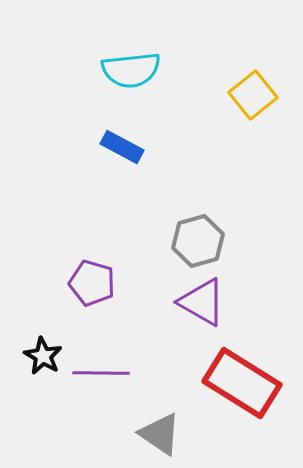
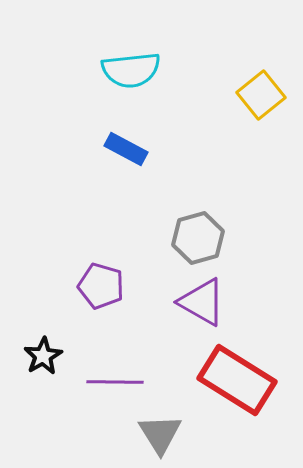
yellow square: moved 8 px right
blue rectangle: moved 4 px right, 2 px down
gray hexagon: moved 3 px up
purple pentagon: moved 9 px right, 3 px down
black star: rotated 12 degrees clockwise
purple line: moved 14 px right, 9 px down
red rectangle: moved 5 px left, 3 px up
gray triangle: rotated 24 degrees clockwise
